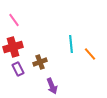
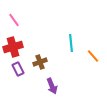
cyan line: moved 1 px up
orange line: moved 3 px right, 2 px down
